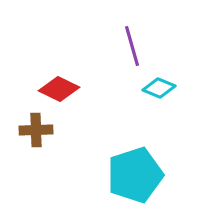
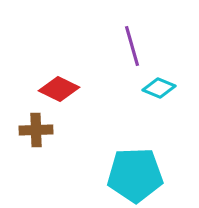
cyan pentagon: rotated 16 degrees clockwise
